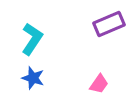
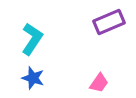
purple rectangle: moved 2 px up
pink trapezoid: moved 1 px up
